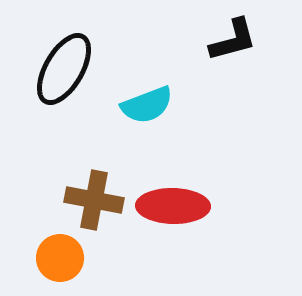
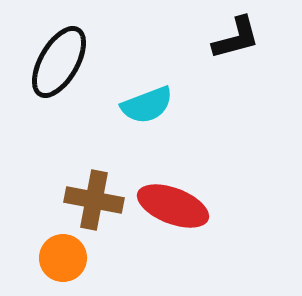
black L-shape: moved 3 px right, 2 px up
black ellipse: moved 5 px left, 7 px up
red ellipse: rotated 20 degrees clockwise
orange circle: moved 3 px right
